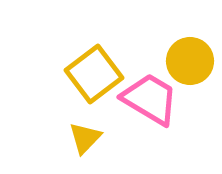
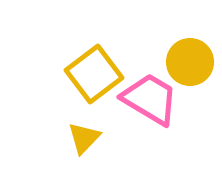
yellow circle: moved 1 px down
yellow triangle: moved 1 px left
